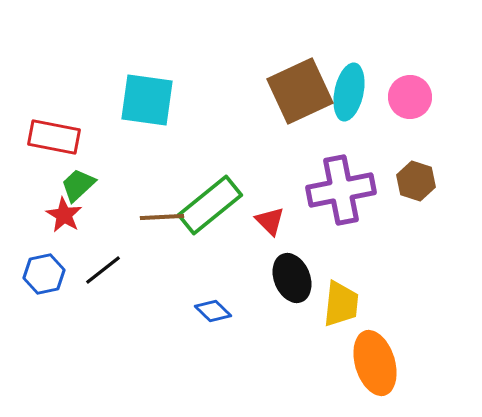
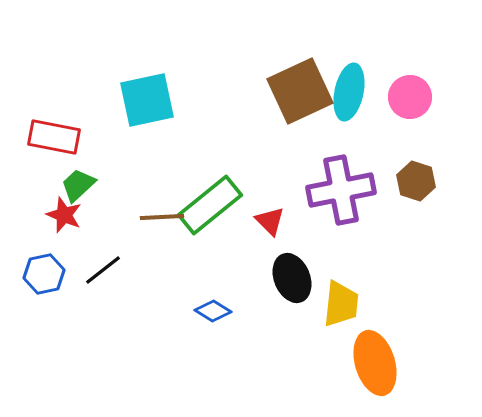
cyan square: rotated 20 degrees counterclockwise
red star: rotated 9 degrees counterclockwise
blue diamond: rotated 12 degrees counterclockwise
